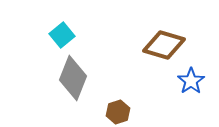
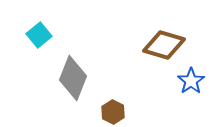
cyan square: moved 23 px left
brown hexagon: moved 5 px left; rotated 15 degrees counterclockwise
